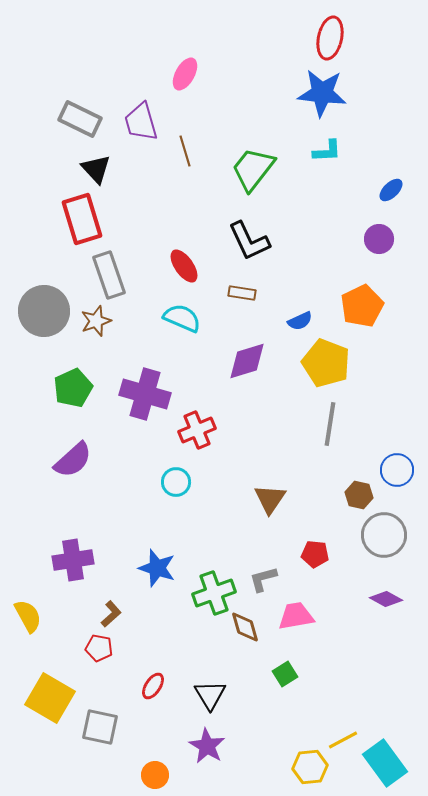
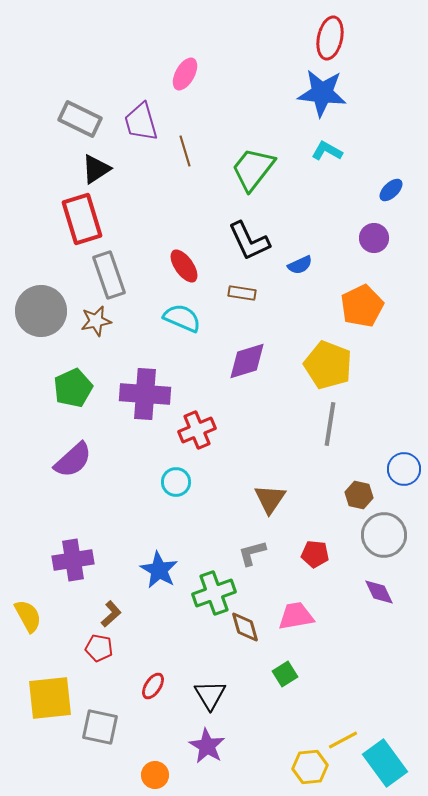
cyan L-shape at (327, 151): rotated 148 degrees counterclockwise
black triangle at (96, 169): rotated 40 degrees clockwise
purple circle at (379, 239): moved 5 px left, 1 px up
gray circle at (44, 311): moved 3 px left
brown star at (96, 321): rotated 8 degrees clockwise
blue semicircle at (300, 321): moved 56 px up
yellow pentagon at (326, 363): moved 2 px right, 2 px down
purple cross at (145, 394): rotated 12 degrees counterclockwise
blue circle at (397, 470): moved 7 px right, 1 px up
blue star at (157, 568): moved 2 px right, 2 px down; rotated 12 degrees clockwise
gray L-shape at (263, 579): moved 11 px left, 26 px up
purple diamond at (386, 599): moved 7 px left, 7 px up; rotated 36 degrees clockwise
yellow square at (50, 698): rotated 36 degrees counterclockwise
